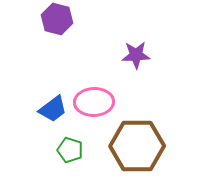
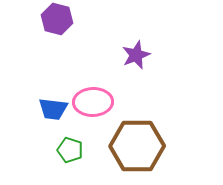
purple star: rotated 20 degrees counterclockwise
pink ellipse: moved 1 px left
blue trapezoid: rotated 44 degrees clockwise
